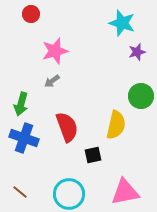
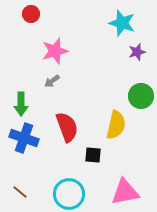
green arrow: rotated 15 degrees counterclockwise
black square: rotated 18 degrees clockwise
